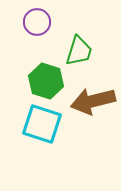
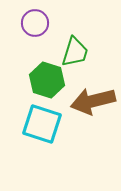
purple circle: moved 2 px left, 1 px down
green trapezoid: moved 4 px left, 1 px down
green hexagon: moved 1 px right, 1 px up
